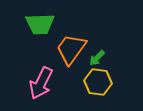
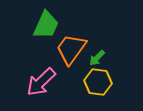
green trapezoid: moved 6 px right, 1 px down; rotated 64 degrees counterclockwise
pink arrow: moved 1 px up; rotated 20 degrees clockwise
